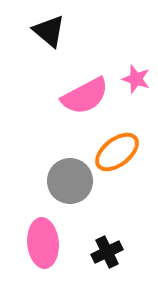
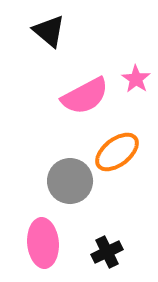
pink star: rotated 16 degrees clockwise
